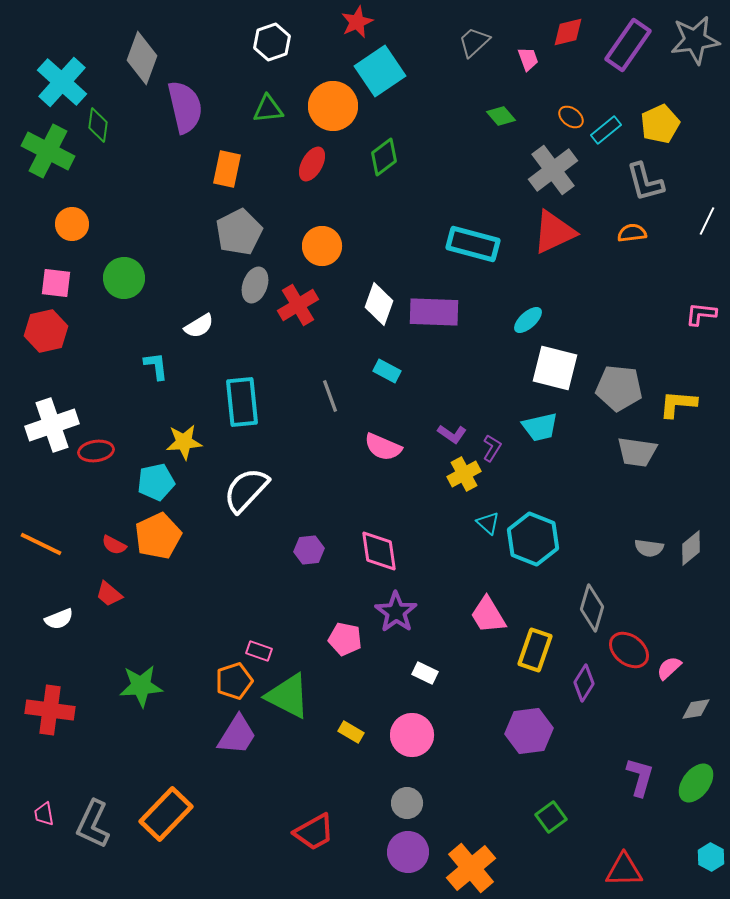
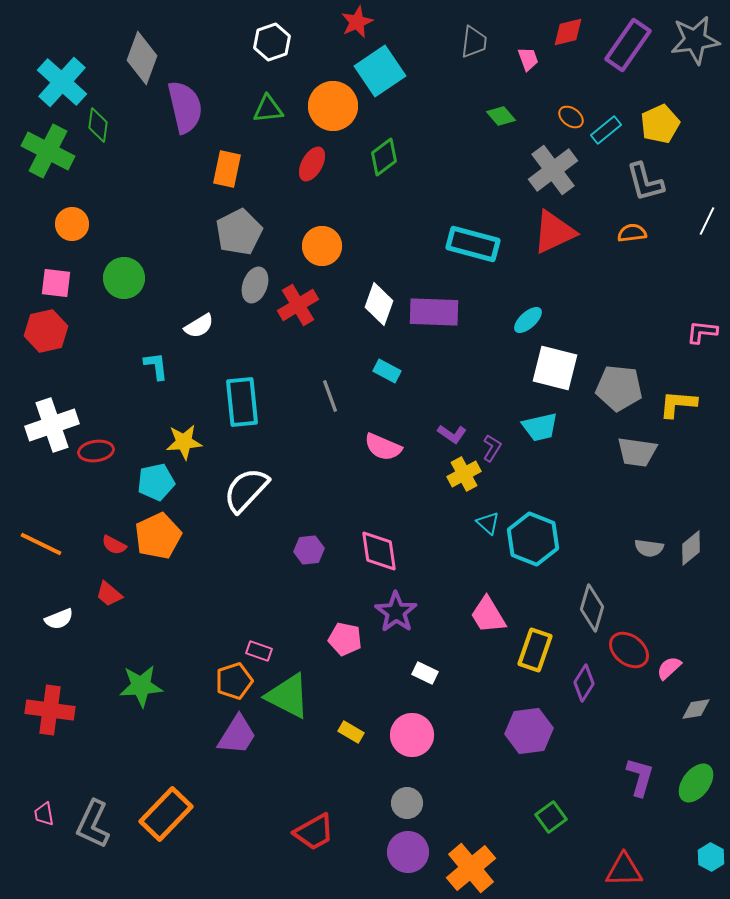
gray trapezoid at (474, 42): rotated 140 degrees clockwise
pink L-shape at (701, 314): moved 1 px right, 18 px down
